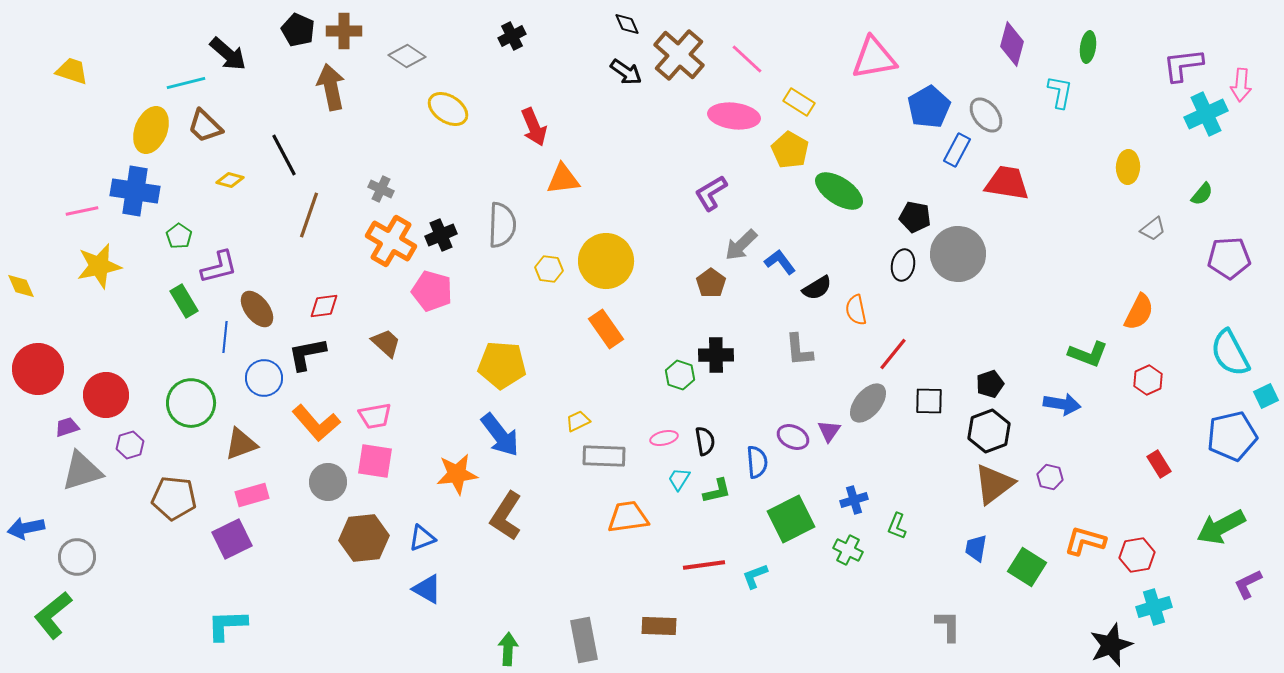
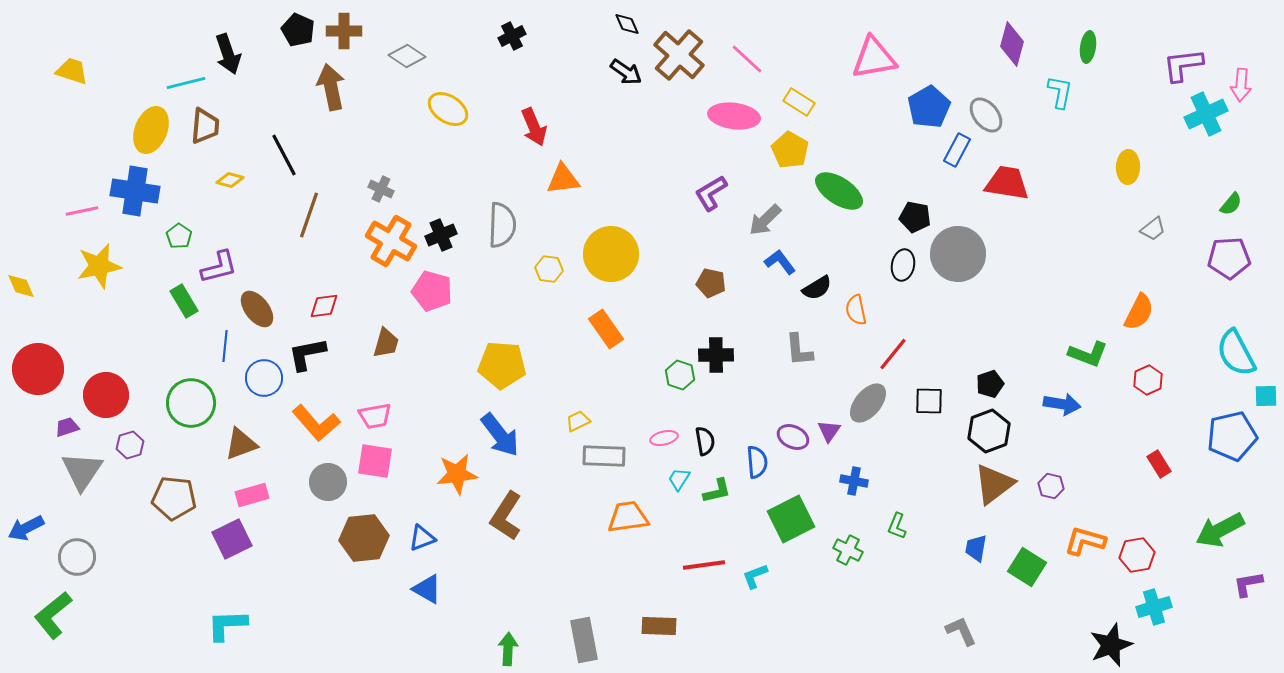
black arrow at (228, 54): rotated 30 degrees clockwise
brown trapezoid at (205, 126): rotated 129 degrees counterclockwise
green semicircle at (1202, 194): moved 29 px right, 10 px down
gray arrow at (741, 245): moved 24 px right, 25 px up
yellow circle at (606, 261): moved 5 px right, 7 px up
brown pentagon at (711, 283): rotated 24 degrees counterclockwise
blue line at (225, 337): moved 9 px down
brown trapezoid at (386, 343): rotated 64 degrees clockwise
cyan semicircle at (1230, 353): moved 6 px right
cyan square at (1266, 396): rotated 25 degrees clockwise
gray triangle at (82, 471): rotated 39 degrees counterclockwise
purple hexagon at (1050, 477): moved 1 px right, 9 px down
blue cross at (854, 500): moved 19 px up; rotated 28 degrees clockwise
green arrow at (1221, 527): moved 1 px left, 3 px down
blue arrow at (26, 528): rotated 15 degrees counterclockwise
purple L-shape at (1248, 584): rotated 16 degrees clockwise
gray L-shape at (948, 626): moved 13 px right, 5 px down; rotated 24 degrees counterclockwise
